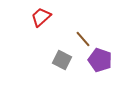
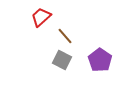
brown line: moved 18 px left, 3 px up
purple pentagon: rotated 15 degrees clockwise
